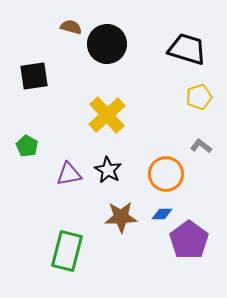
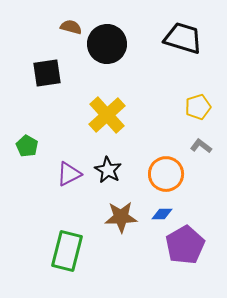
black trapezoid: moved 4 px left, 11 px up
black square: moved 13 px right, 3 px up
yellow pentagon: moved 1 px left, 10 px down
purple triangle: rotated 16 degrees counterclockwise
purple pentagon: moved 4 px left, 5 px down; rotated 6 degrees clockwise
